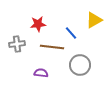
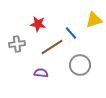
yellow triangle: rotated 12 degrees clockwise
red star: rotated 14 degrees clockwise
brown line: rotated 40 degrees counterclockwise
